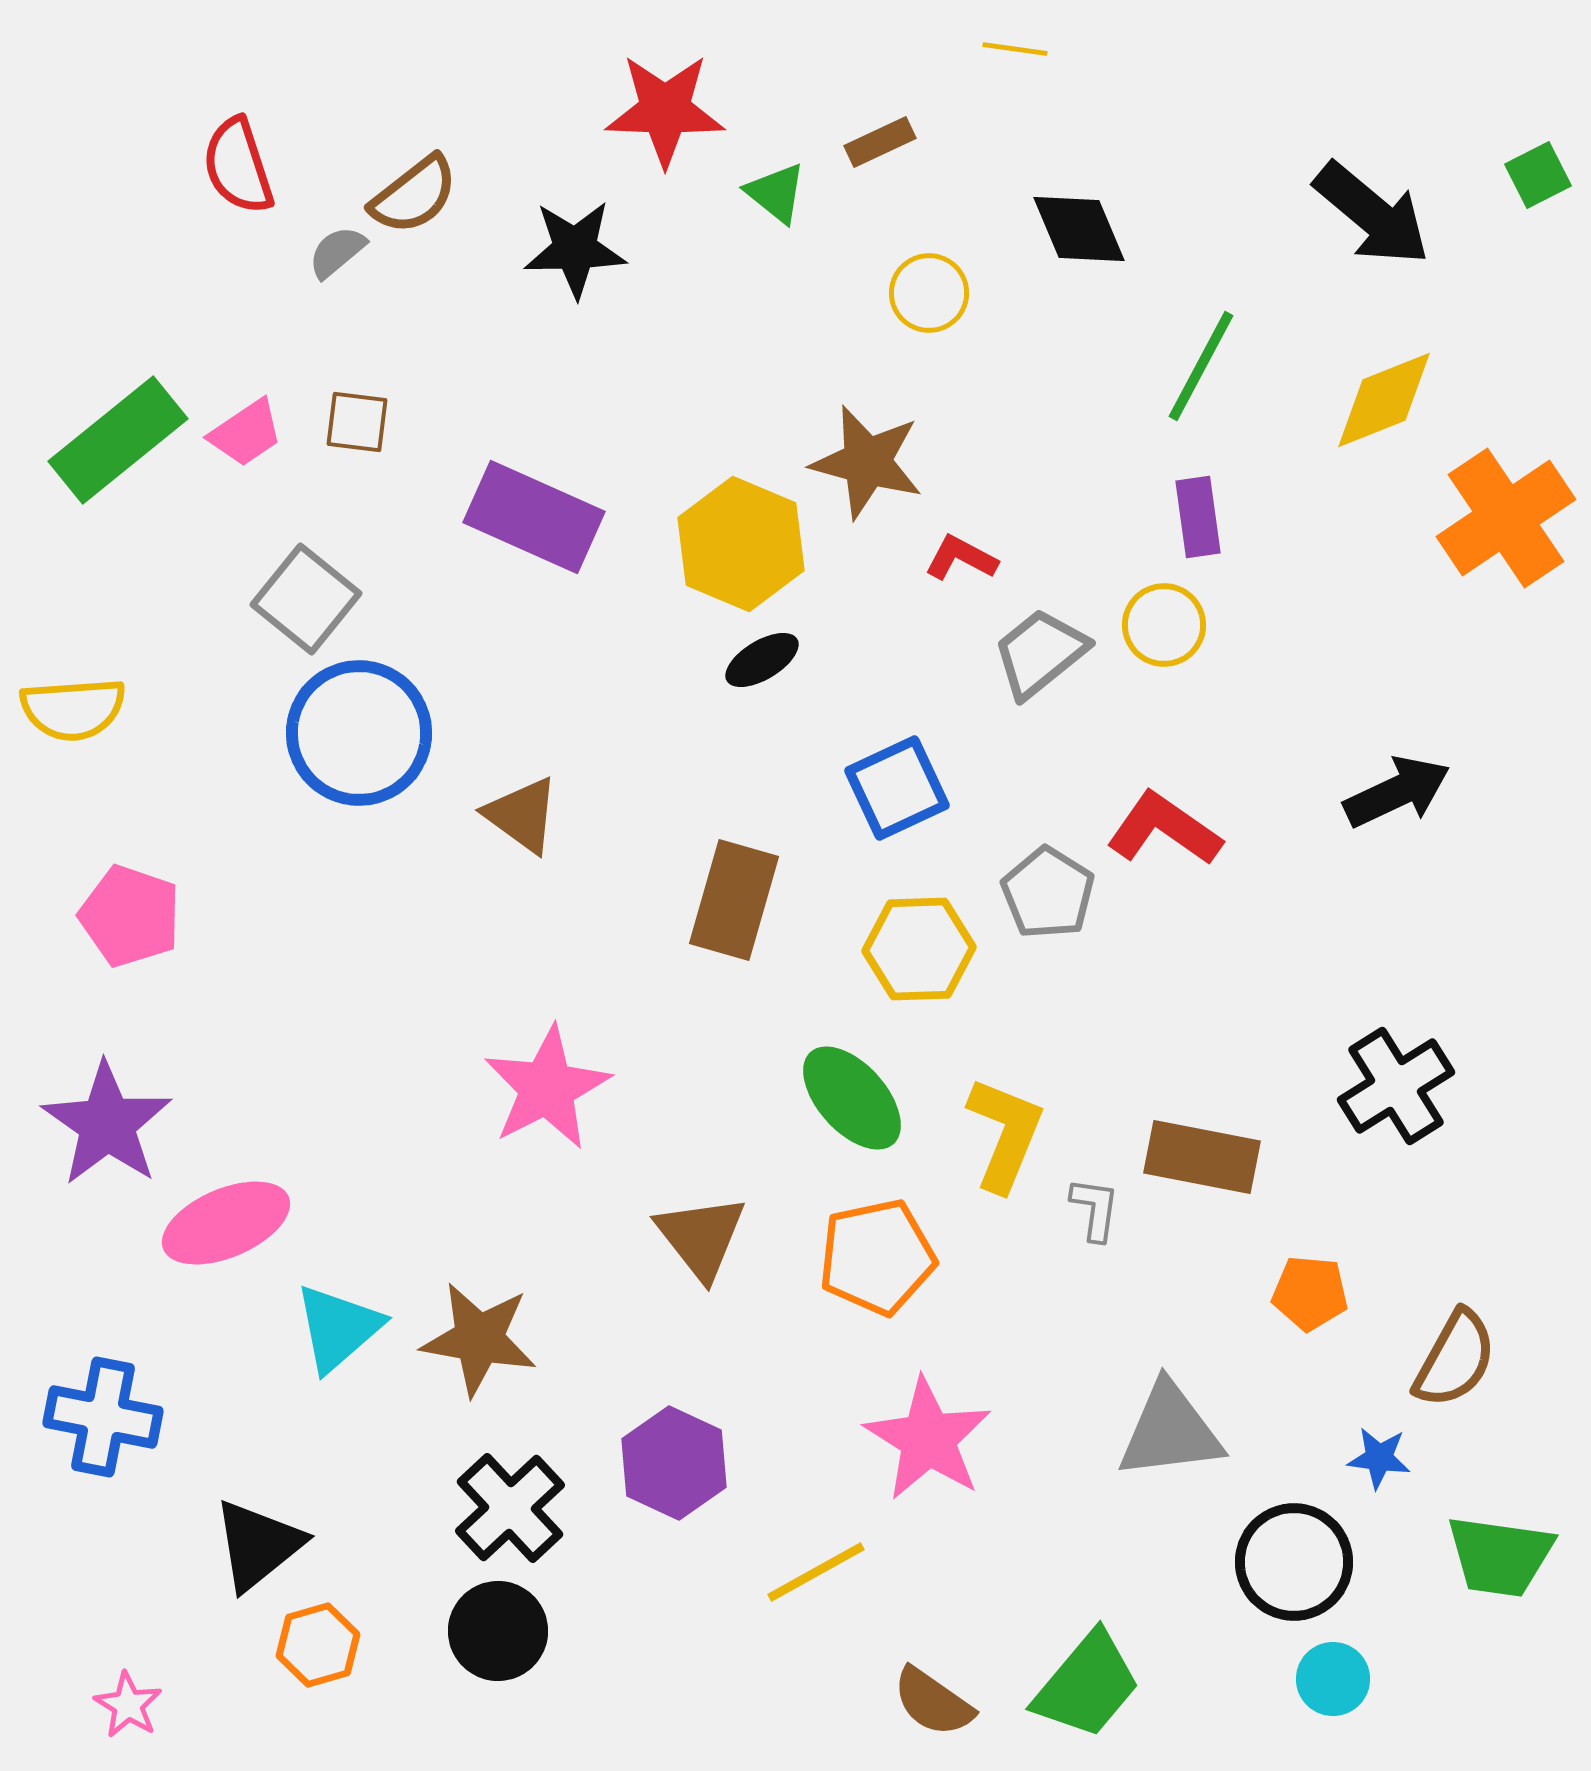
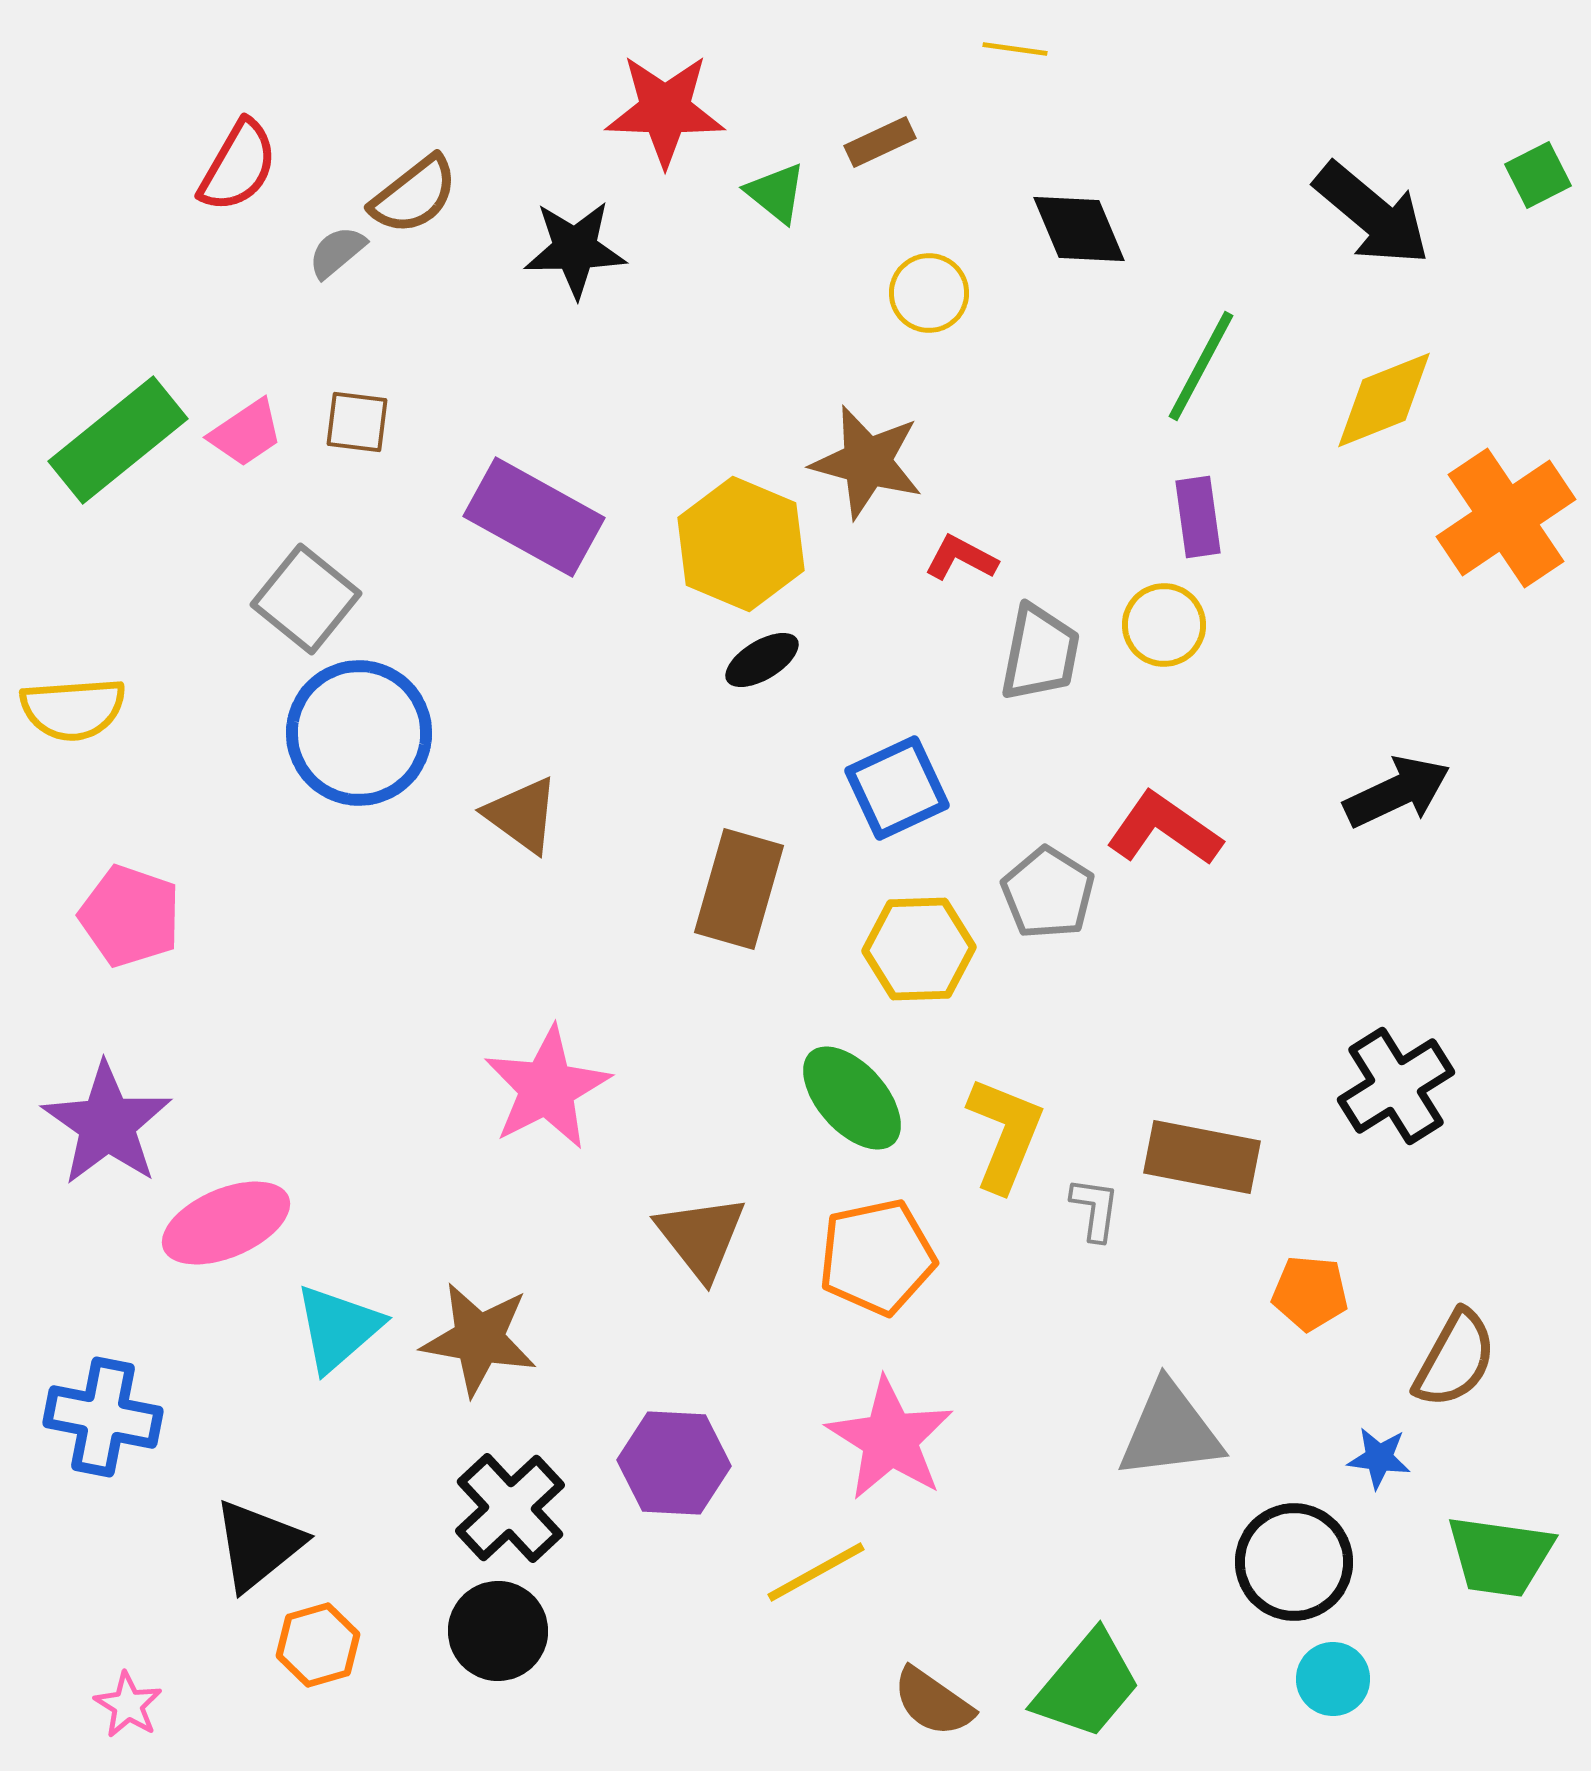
red semicircle at (238, 166): rotated 132 degrees counterclockwise
purple rectangle at (534, 517): rotated 5 degrees clockwise
gray trapezoid at (1040, 653): rotated 140 degrees clockwise
brown rectangle at (734, 900): moved 5 px right, 11 px up
pink star at (928, 1439): moved 38 px left
purple hexagon at (674, 1463): rotated 22 degrees counterclockwise
